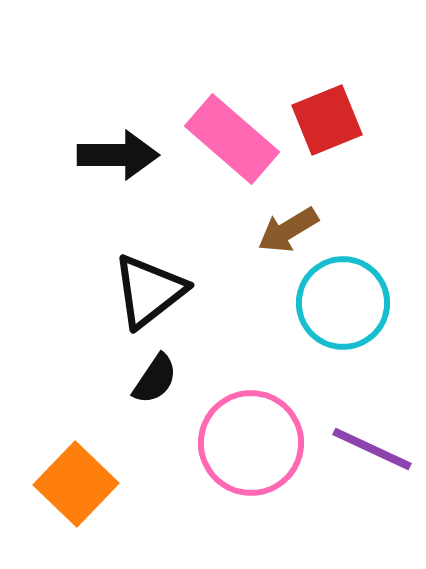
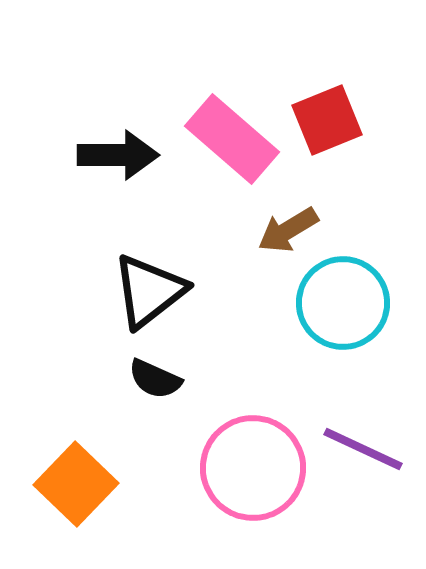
black semicircle: rotated 80 degrees clockwise
pink circle: moved 2 px right, 25 px down
purple line: moved 9 px left
